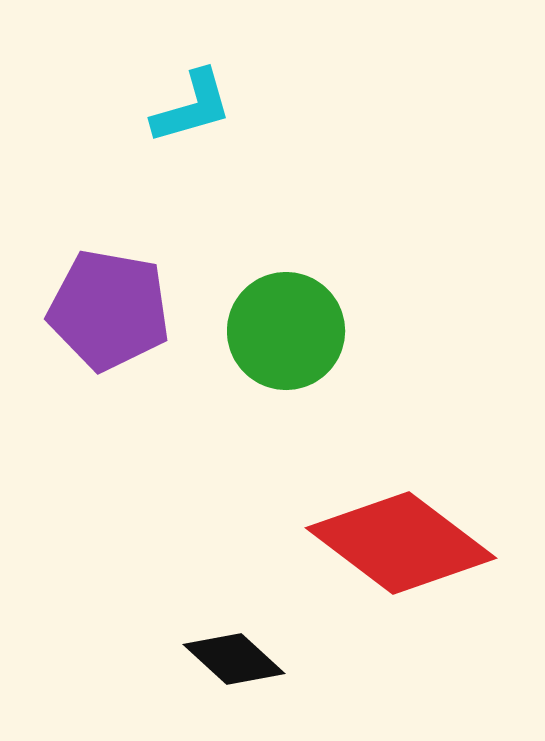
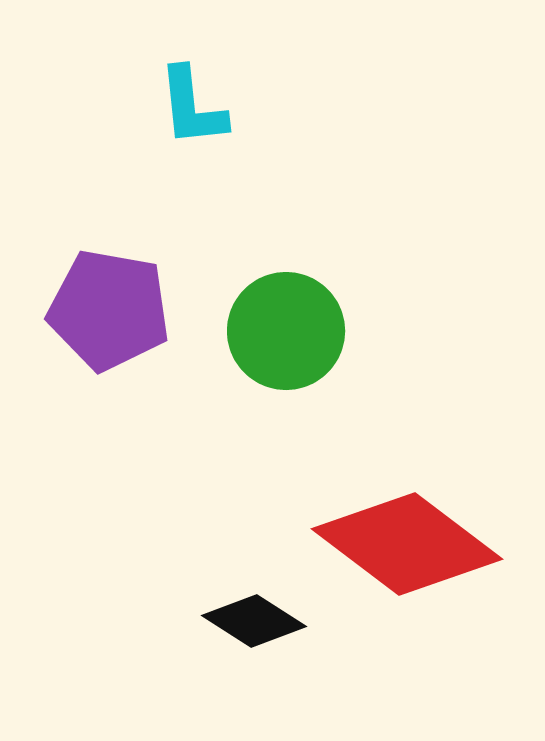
cyan L-shape: rotated 100 degrees clockwise
red diamond: moved 6 px right, 1 px down
black diamond: moved 20 px right, 38 px up; rotated 10 degrees counterclockwise
